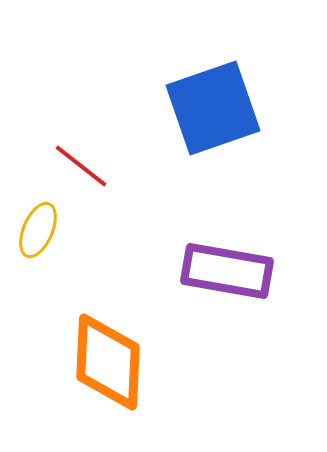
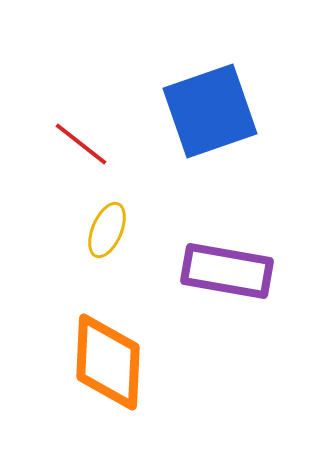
blue square: moved 3 px left, 3 px down
red line: moved 22 px up
yellow ellipse: moved 69 px right
